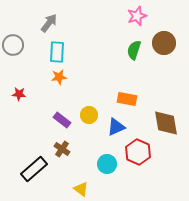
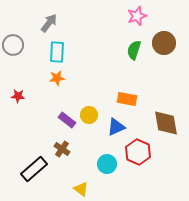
orange star: moved 2 px left, 1 px down
red star: moved 1 px left, 2 px down
purple rectangle: moved 5 px right
